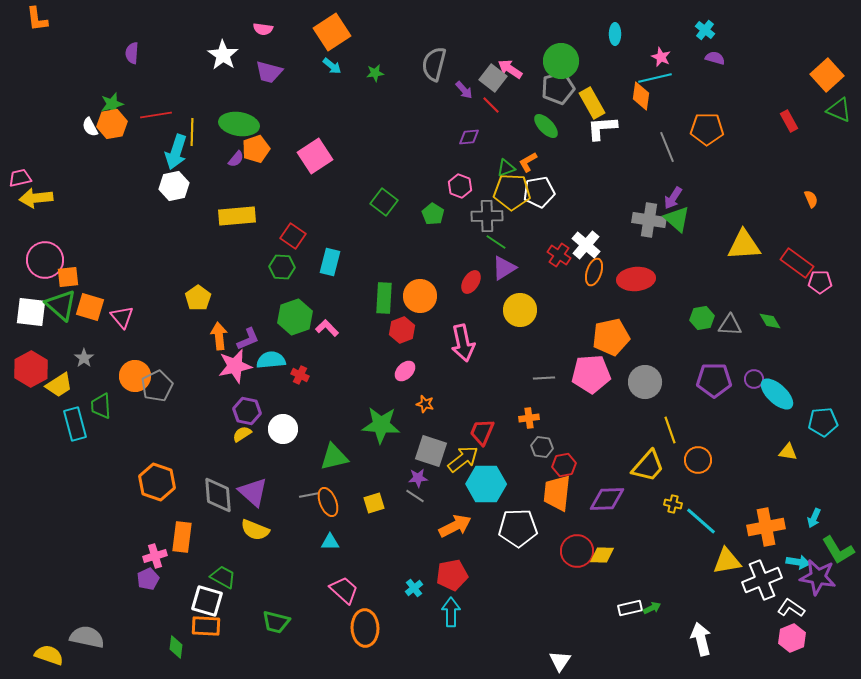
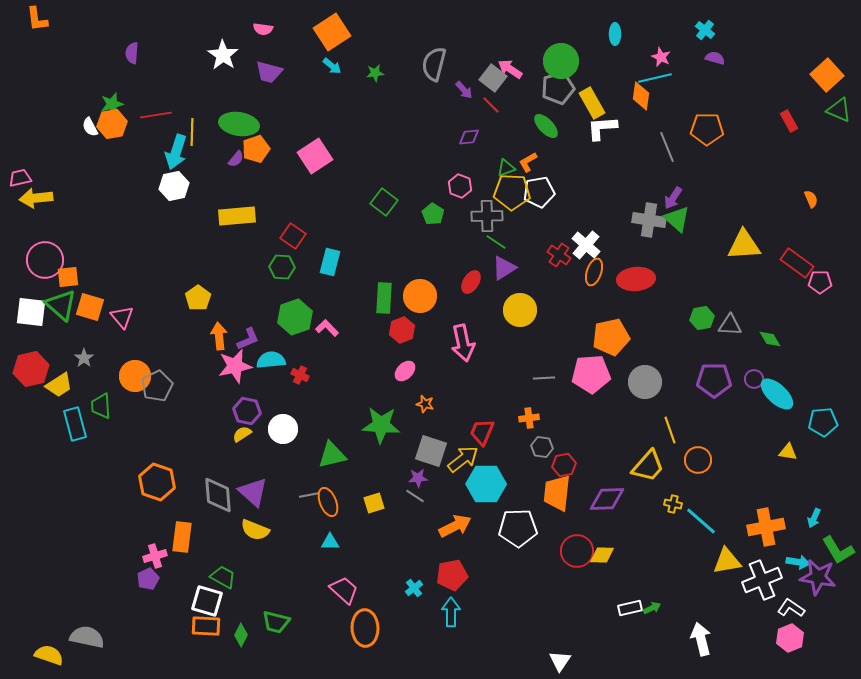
green diamond at (770, 321): moved 18 px down
red hexagon at (31, 369): rotated 16 degrees clockwise
green triangle at (334, 457): moved 2 px left, 2 px up
pink hexagon at (792, 638): moved 2 px left
green diamond at (176, 647): moved 65 px right, 12 px up; rotated 20 degrees clockwise
